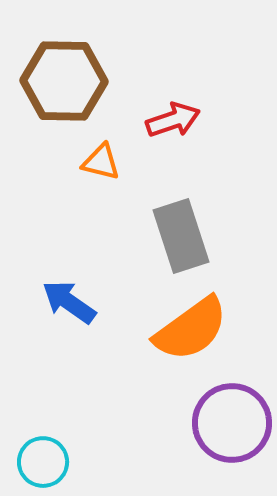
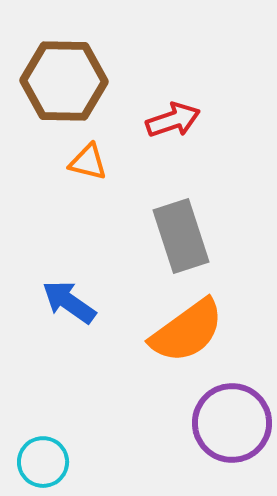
orange triangle: moved 13 px left
orange semicircle: moved 4 px left, 2 px down
